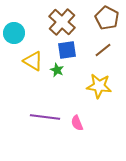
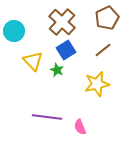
brown pentagon: rotated 20 degrees clockwise
cyan circle: moved 2 px up
blue square: moved 1 px left; rotated 24 degrees counterclockwise
yellow triangle: rotated 15 degrees clockwise
yellow star: moved 2 px left, 2 px up; rotated 20 degrees counterclockwise
purple line: moved 2 px right
pink semicircle: moved 3 px right, 4 px down
